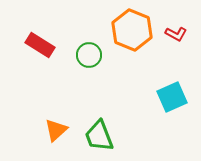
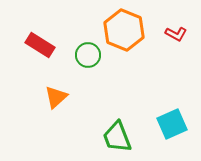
orange hexagon: moved 8 px left
green circle: moved 1 px left
cyan square: moved 27 px down
orange triangle: moved 33 px up
green trapezoid: moved 18 px right, 1 px down
